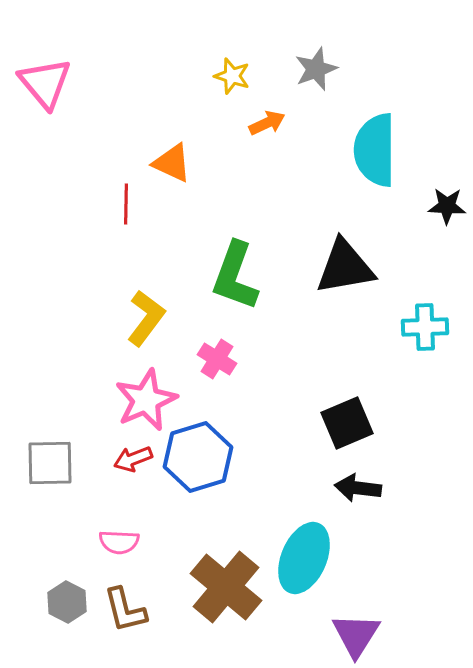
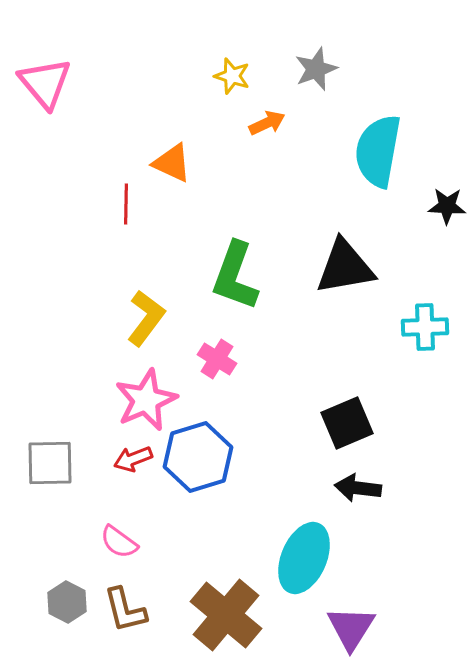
cyan semicircle: moved 3 px right, 1 px down; rotated 10 degrees clockwise
pink semicircle: rotated 33 degrees clockwise
brown cross: moved 28 px down
purple triangle: moved 5 px left, 7 px up
